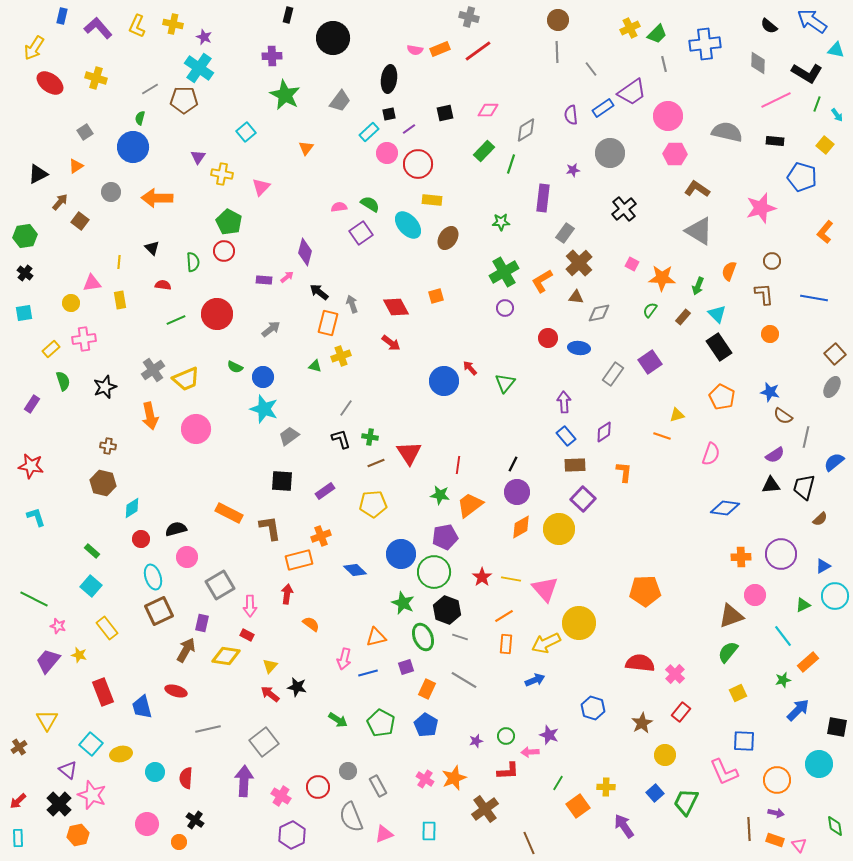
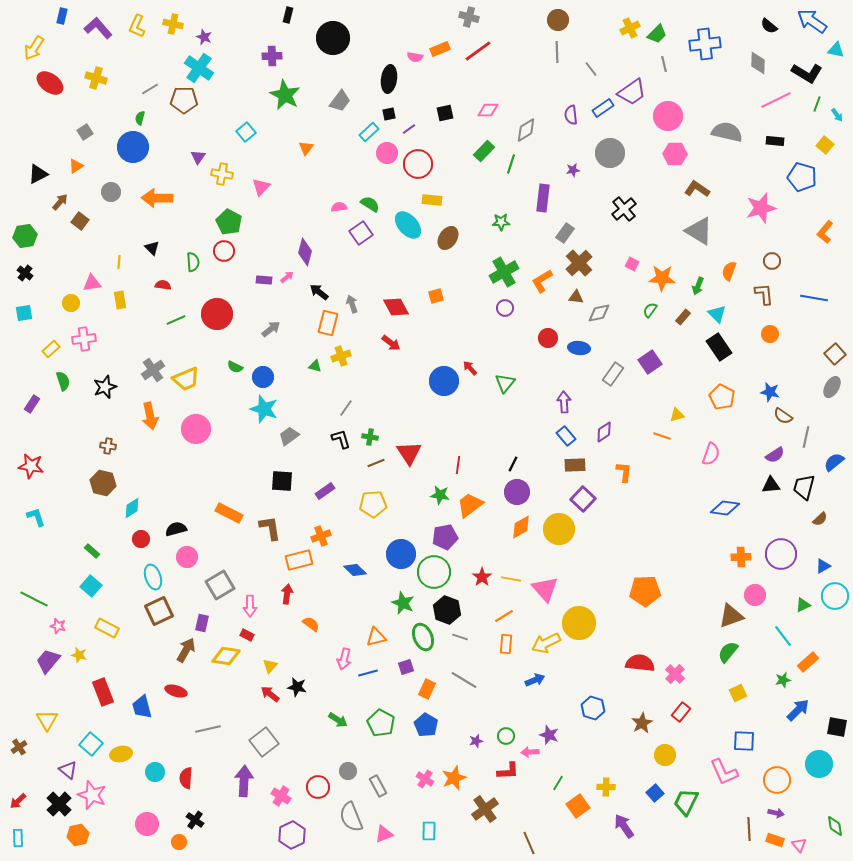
pink semicircle at (415, 50): moved 7 px down
yellow rectangle at (107, 628): rotated 25 degrees counterclockwise
